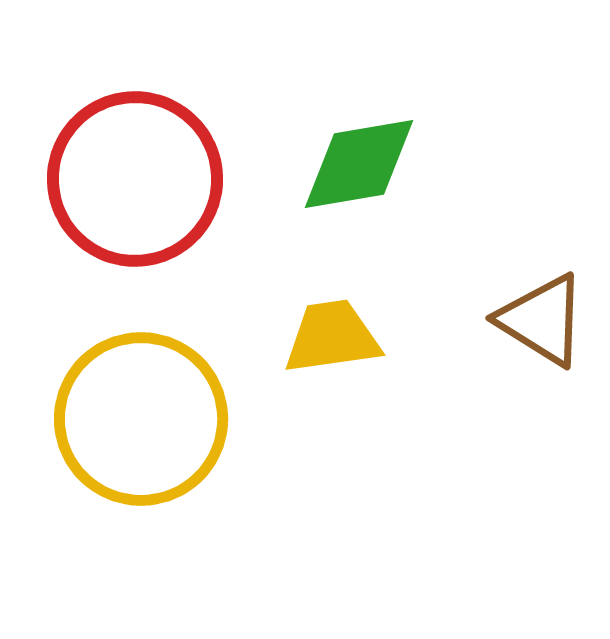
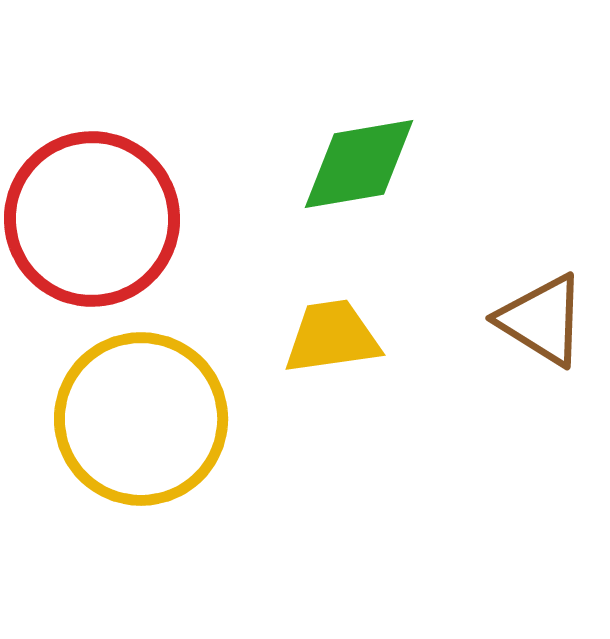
red circle: moved 43 px left, 40 px down
